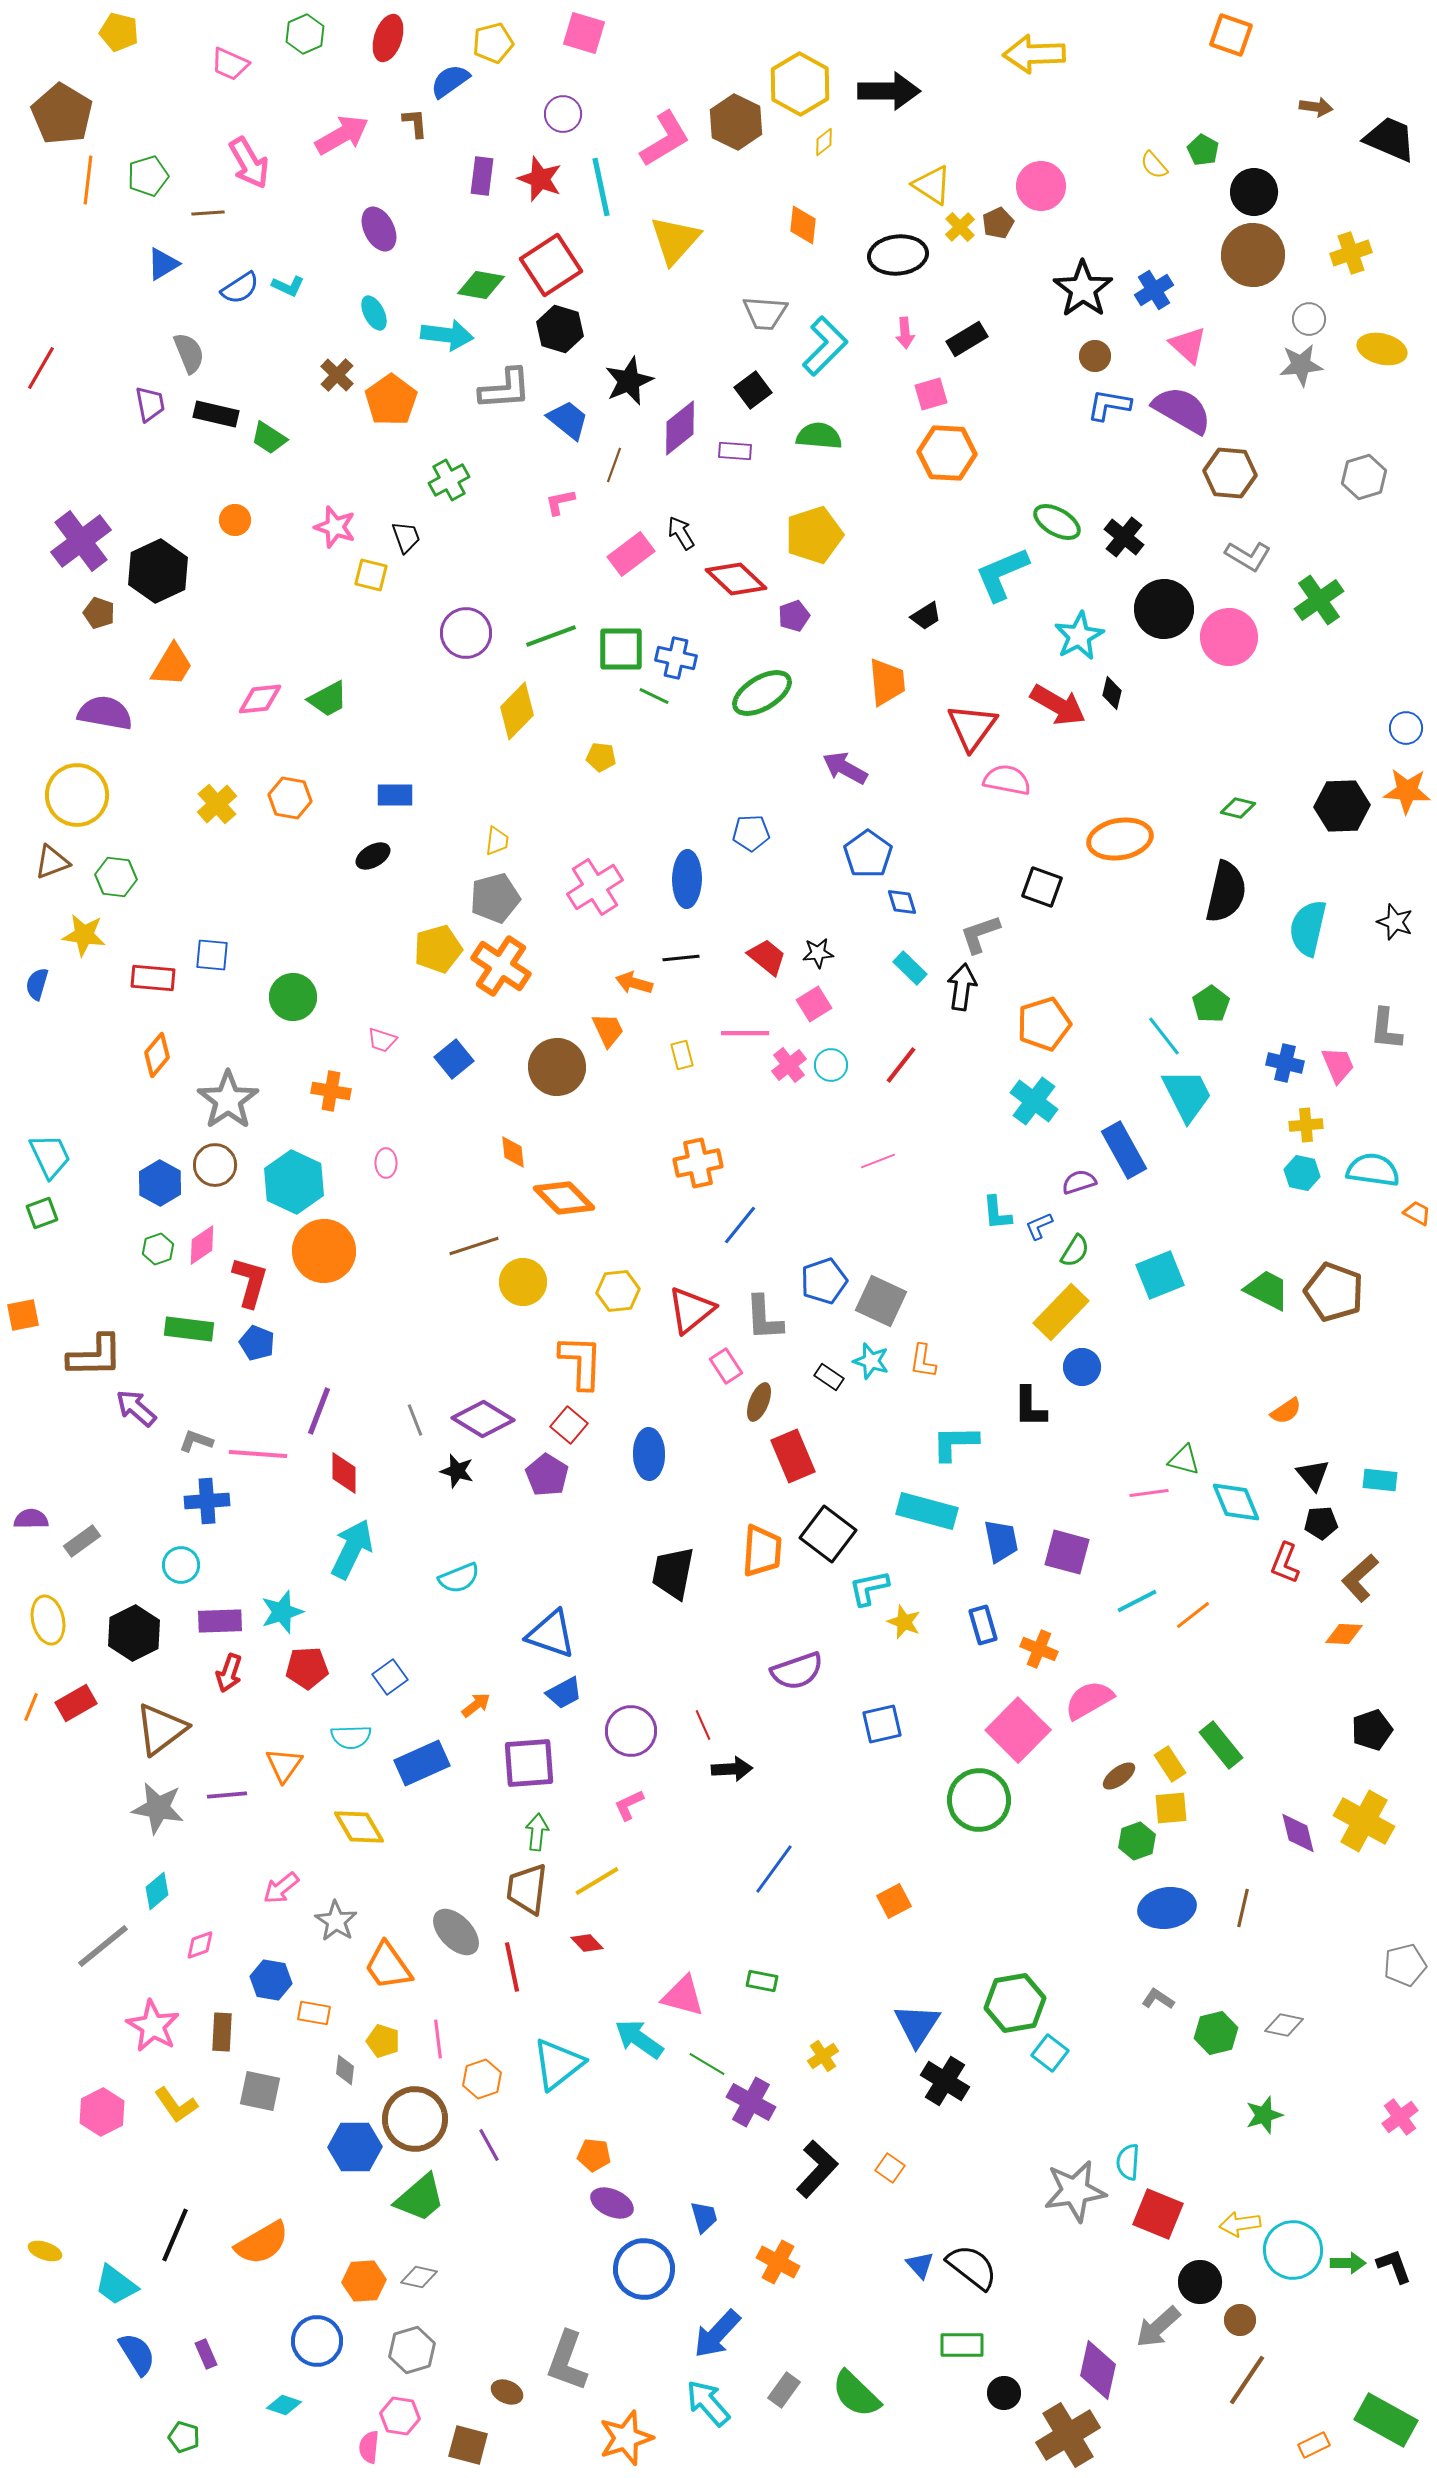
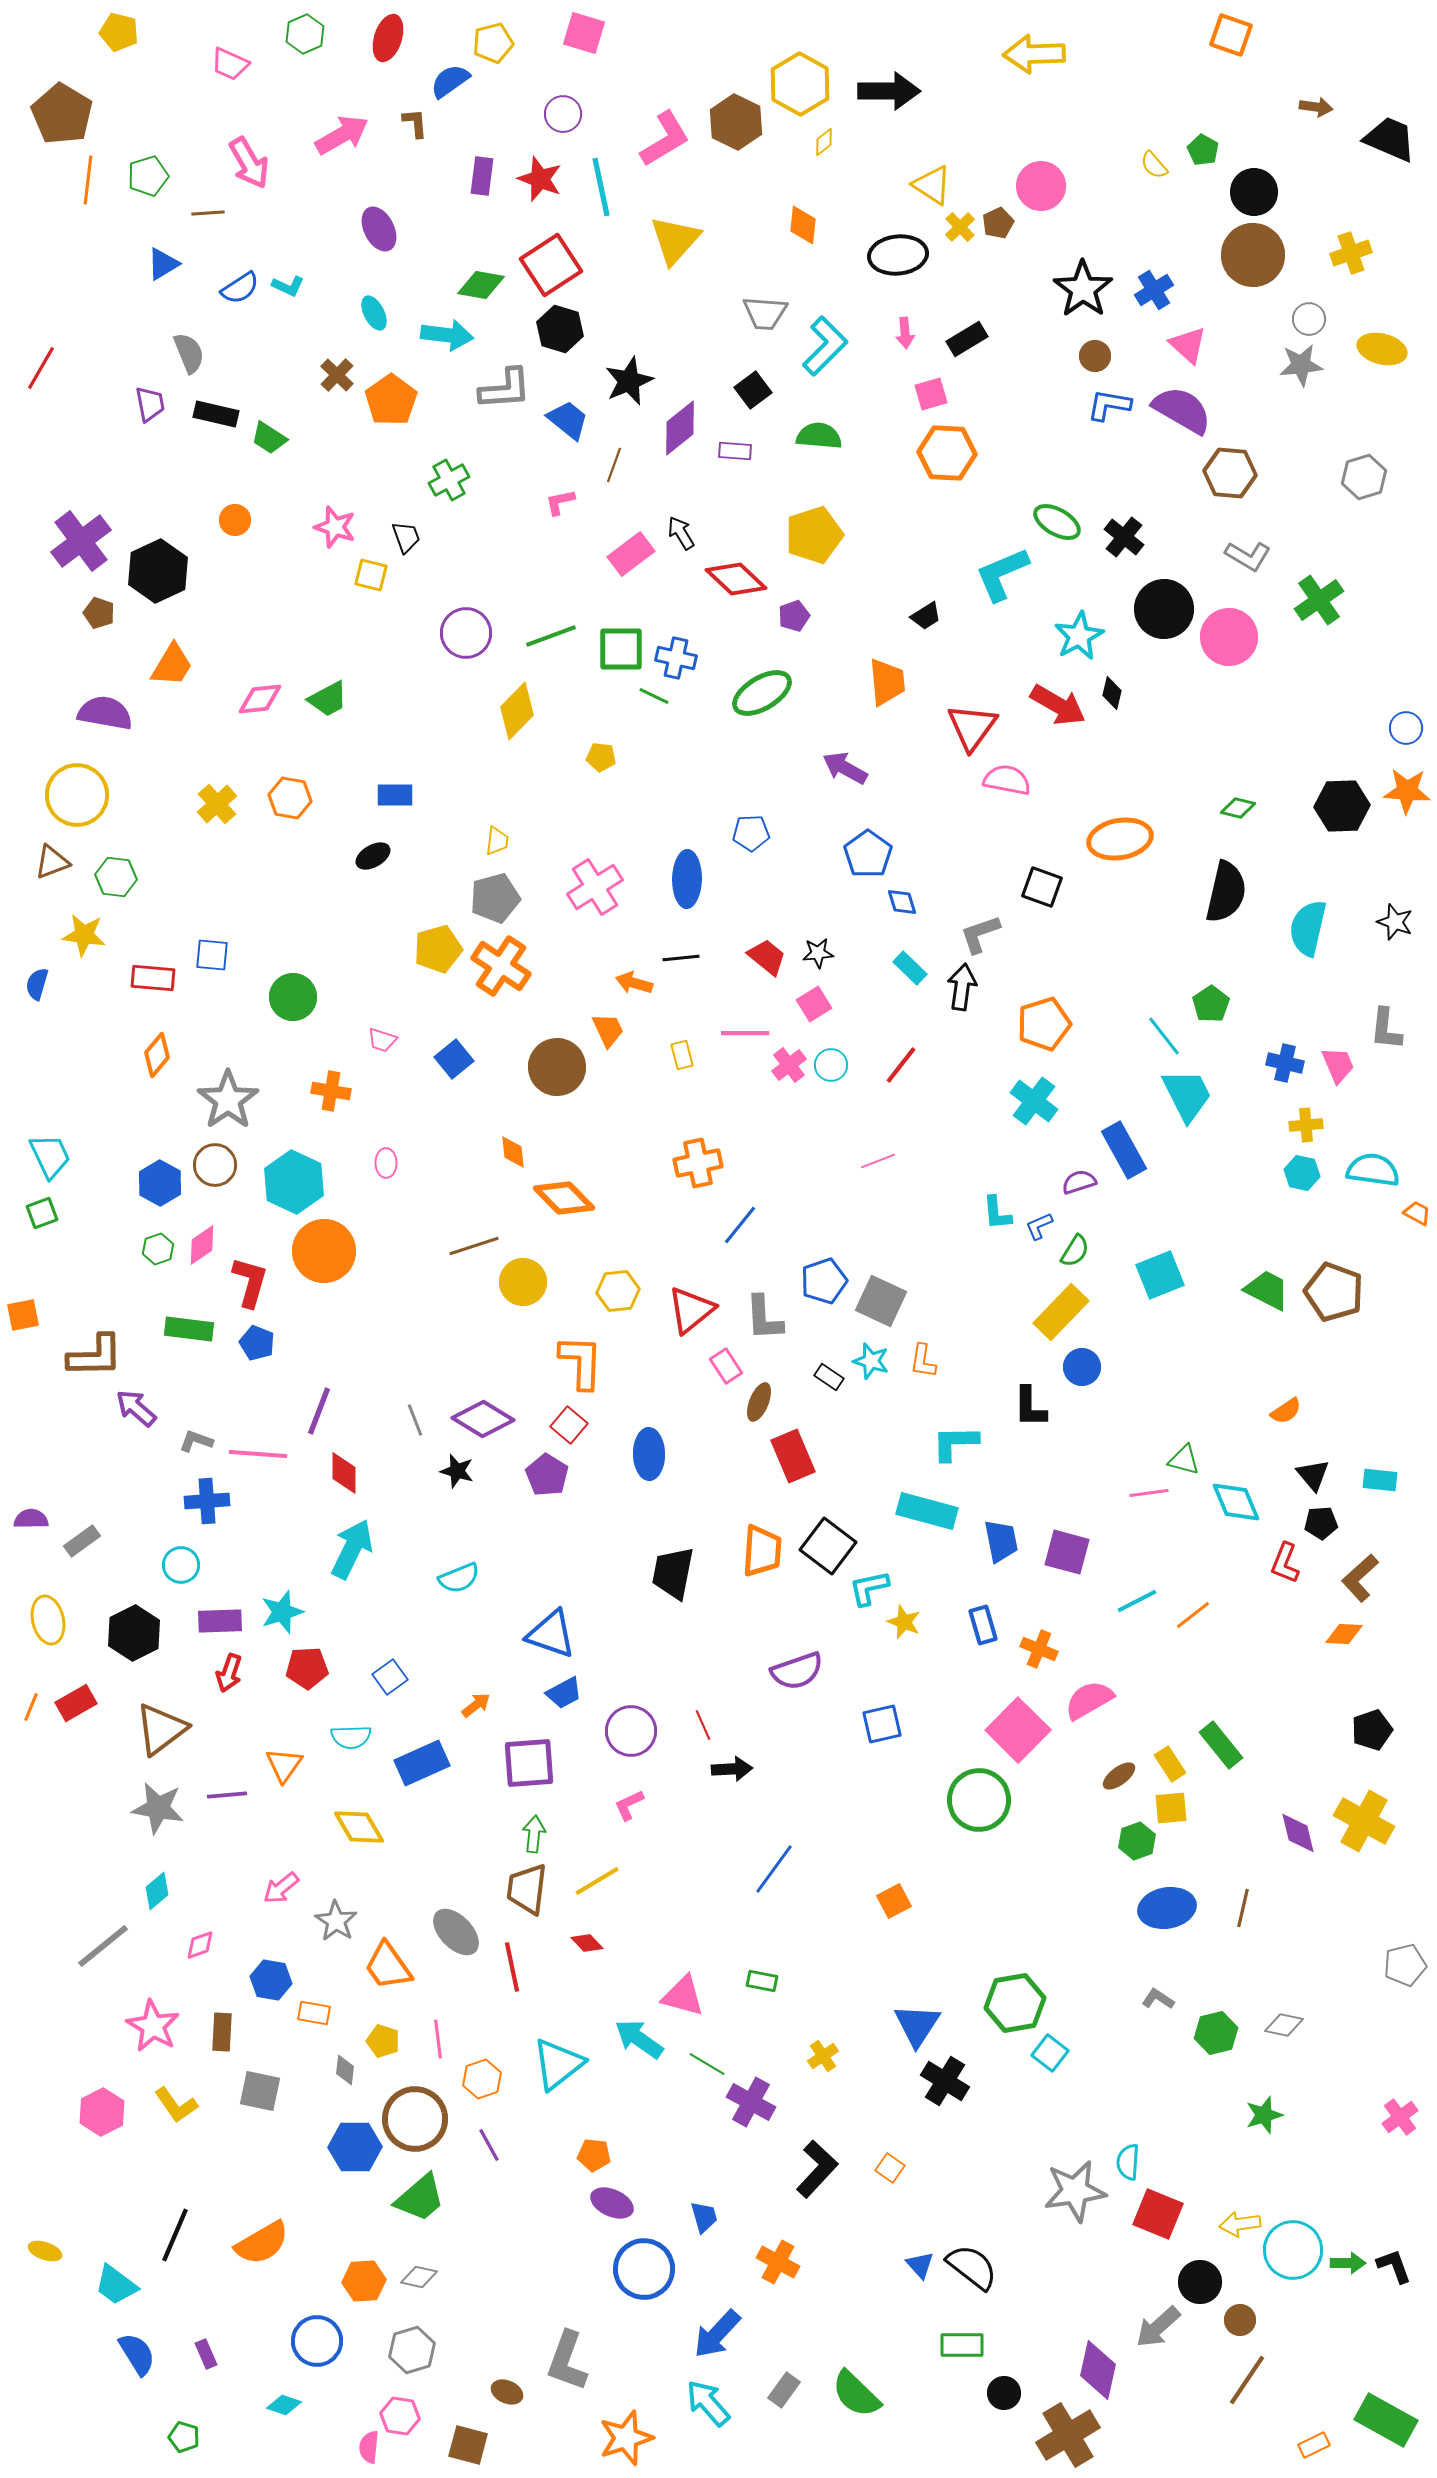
black square at (828, 1534): moved 12 px down
green arrow at (537, 1832): moved 3 px left, 2 px down
